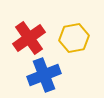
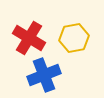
red cross: rotated 24 degrees counterclockwise
